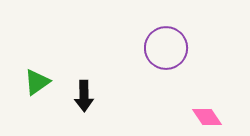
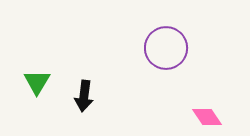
green triangle: rotated 24 degrees counterclockwise
black arrow: rotated 8 degrees clockwise
